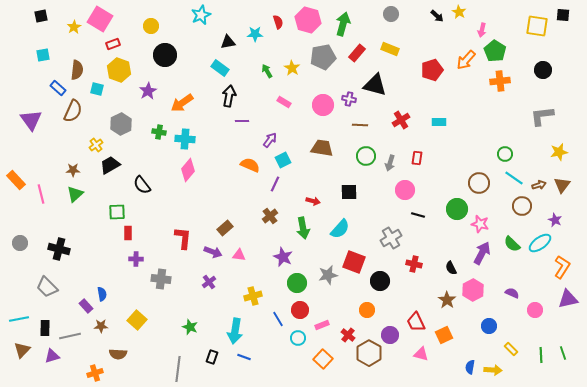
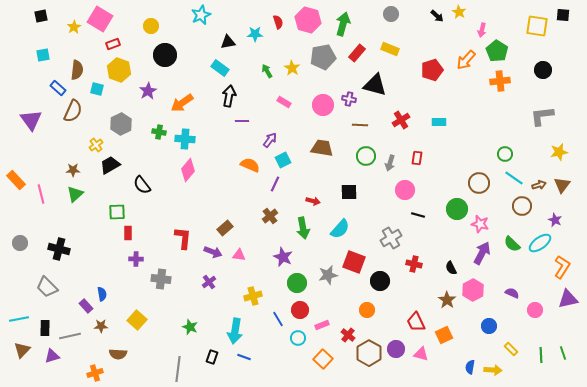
green pentagon at (495, 51): moved 2 px right
purple circle at (390, 335): moved 6 px right, 14 px down
